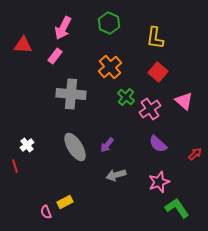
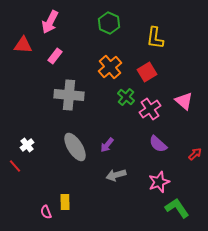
pink arrow: moved 13 px left, 6 px up
red square: moved 11 px left; rotated 18 degrees clockwise
gray cross: moved 2 px left, 1 px down
red line: rotated 24 degrees counterclockwise
yellow rectangle: rotated 63 degrees counterclockwise
